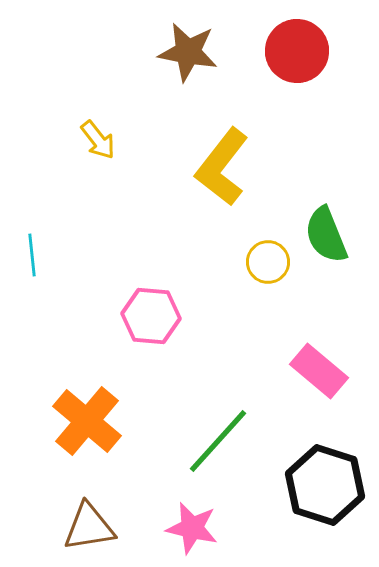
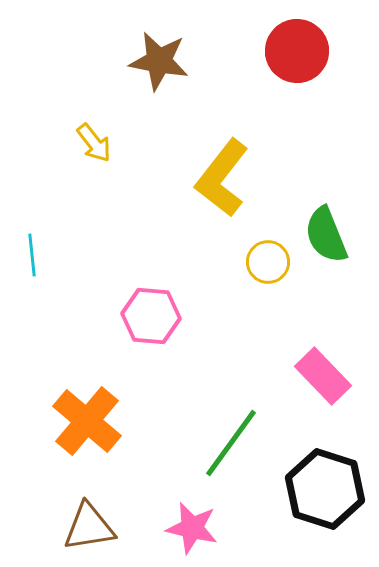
brown star: moved 29 px left, 9 px down
yellow arrow: moved 4 px left, 3 px down
yellow L-shape: moved 11 px down
pink rectangle: moved 4 px right, 5 px down; rotated 6 degrees clockwise
green line: moved 13 px right, 2 px down; rotated 6 degrees counterclockwise
black hexagon: moved 4 px down
